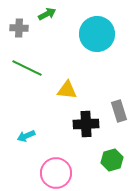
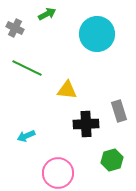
gray cross: moved 4 px left; rotated 24 degrees clockwise
pink circle: moved 2 px right
